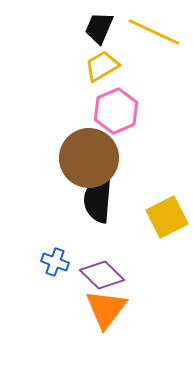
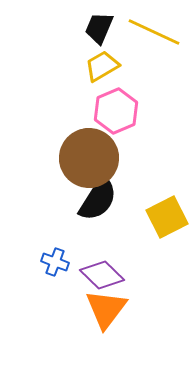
black semicircle: rotated 153 degrees counterclockwise
